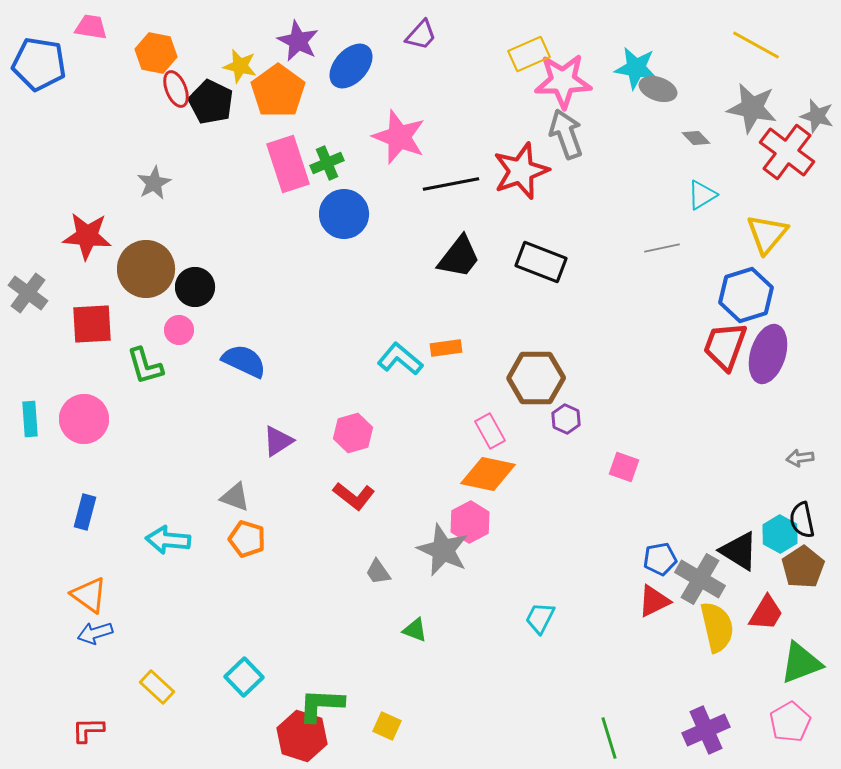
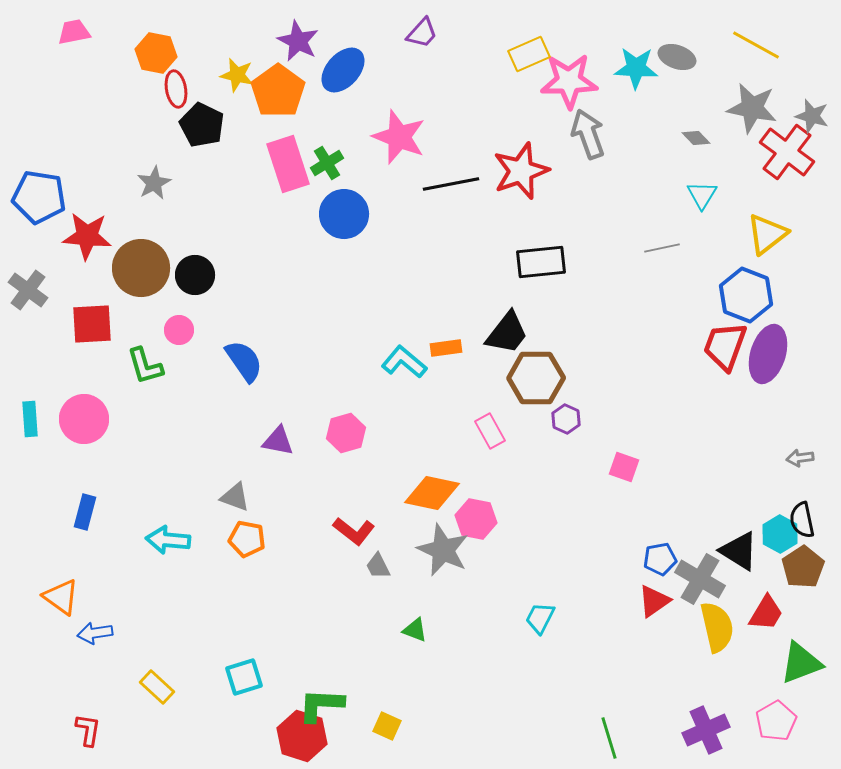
pink trapezoid at (91, 27): moved 17 px left, 5 px down; rotated 20 degrees counterclockwise
purple trapezoid at (421, 35): moved 1 px right, 2 px up
blue pentagon at (39, 64): moved 133 px down
yellow star at (240, 66): moved 3 px left, 9 px down
blue ellipse at (351, 66): moved 8 px left, 4 px down
cyan star at (636, 68): rotated 6 degrees counterclockwise
pink star at (563, 81): moved 6 px right
red ellipse at (176, 89): rotated 12 degrees clockwise
gray ellipse at (658, 89): moved 19 px right, 32 px up
black pentagon at (211, 102): moved 9 px left, 23 px down
gray star at (817, 116): moved 5 px left
gray arrow at (566, 134): moved 22 px right
green cross at (327, 163): rotated 8 degrees counterclockwise
cyan triangle at (702, 195): rotated 28 degrees counterclockwise
yellow triangle at (767, 234): rotated 12 degrees clockwise
black trapezoid at (459, 257): moved 48 px right, 76 px down
black rectangle at (541, 262): rotated 27 degrees counterclockwise
brown circle at (146, 269): moved 5 px left, 1 px up
black circle at (195, 287): moved 12 px up
gray cross at (28, 293): moved 3 px up
blue hexagon at (746, 295): rotated 22 degrees counterclockwise
cyan L-shape at (400, 359): moved 4 px right, 3 px down
blue semicircle at (244, 361): rotated 30 degrees clockwise
pink hexagon at (353, 433): moved 7 px left
purple triangle at (278, 441): rotated 44 degrees clockwise
orange diamond at (488, 474): moved 56 px left, 19 px down
red L-shape at (354, 496): moved 35 px down
pink hexagon at (470, 522): moved 6 px right, 3 px up; rotated 21 degrees counterclockwise
orange pentagon at (247, 539): rotated 6 degrees counterclockwise
gray trapezoid at (378, 572): moved 6 px up; rotated 8 degrees clockwise
orange triangle at (89, 595): moved 28 px left, 2 px down
red triangle at (654, 601): rotated 9 degrees counterclockwise
blue arrow at (95, 633): rotated 8 degrees clockwise
cyan square at (244, 677): rotated 27 degrees clockwise
pink pentagon at (790, 722): moved 14 px left, 1 px up
red L-shape at (88, 730): rotated 100 degrees clockwise
